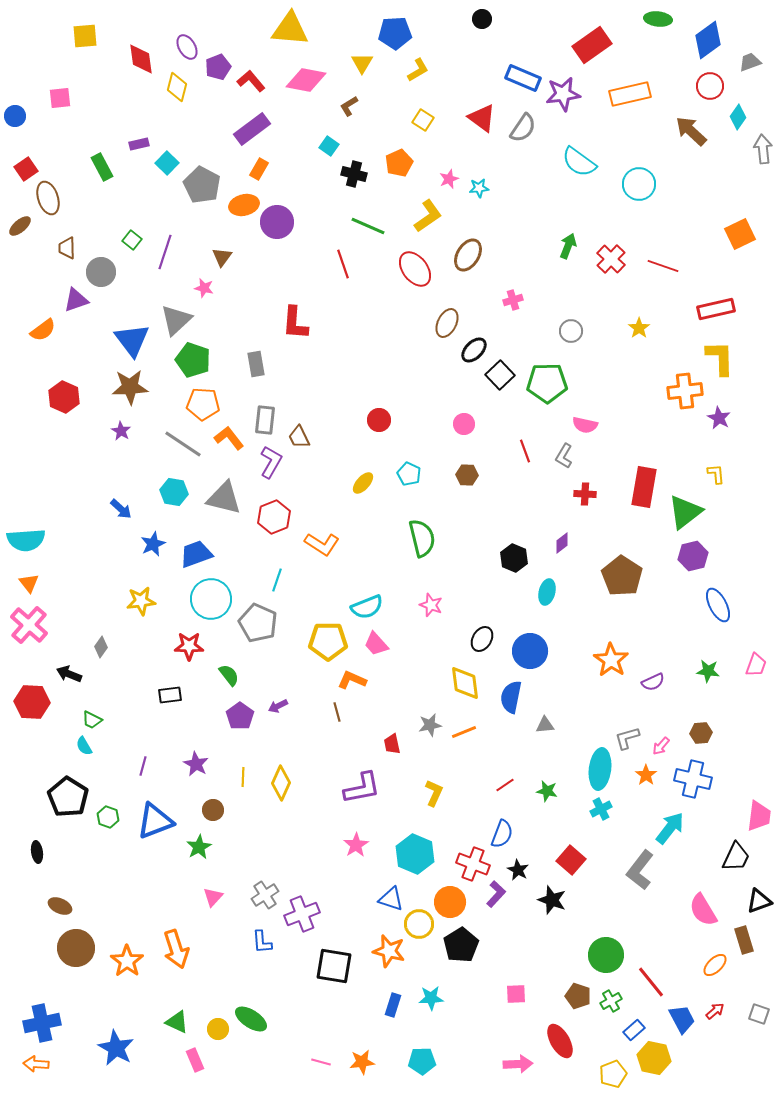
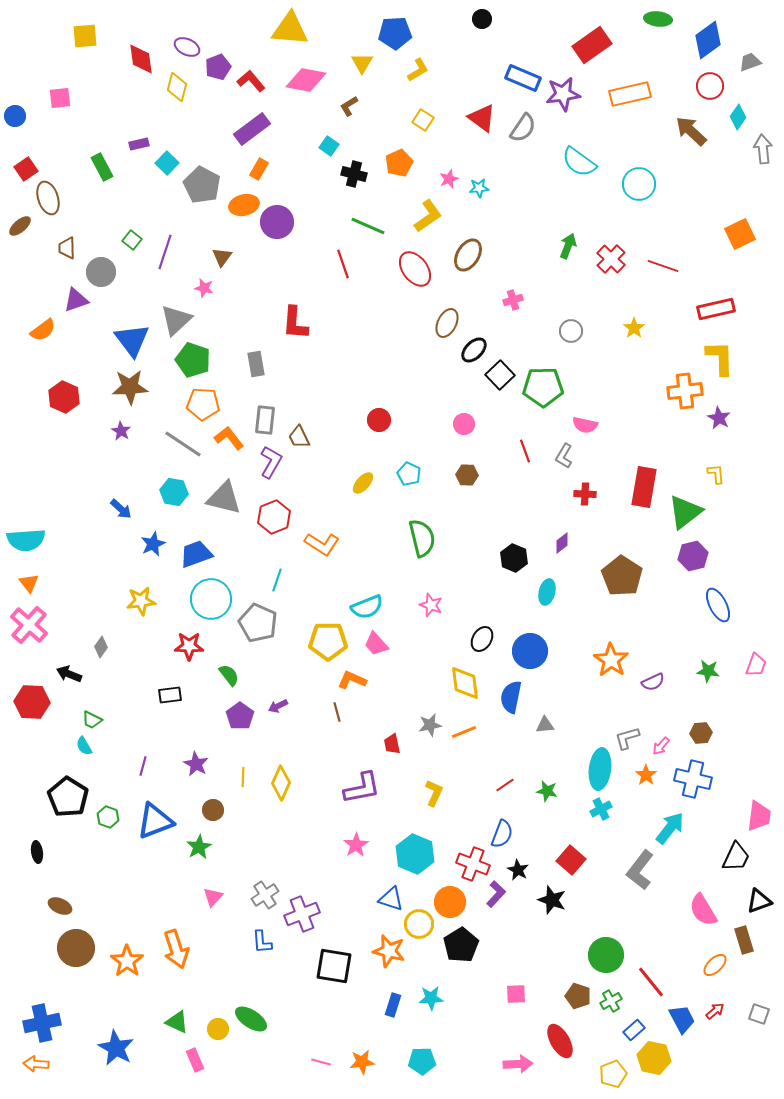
purple ellipse at (187, 47): rotated 35 degrees counterclockwise
yellow star at (639, 328): moved 5 px left
green pentagon at (547, 383): moved 4 px left, 4 px down
